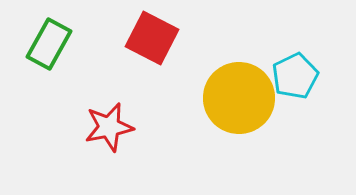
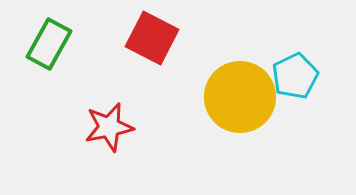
yellow circle: moved 1 px right, 1 px up
